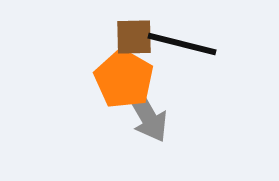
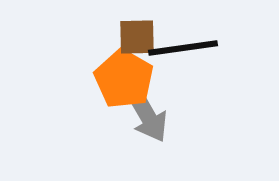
brown square: moved 3 px right
black line: moved 1 px right, 4 px down; rotated 22 degrees counterclockwise
